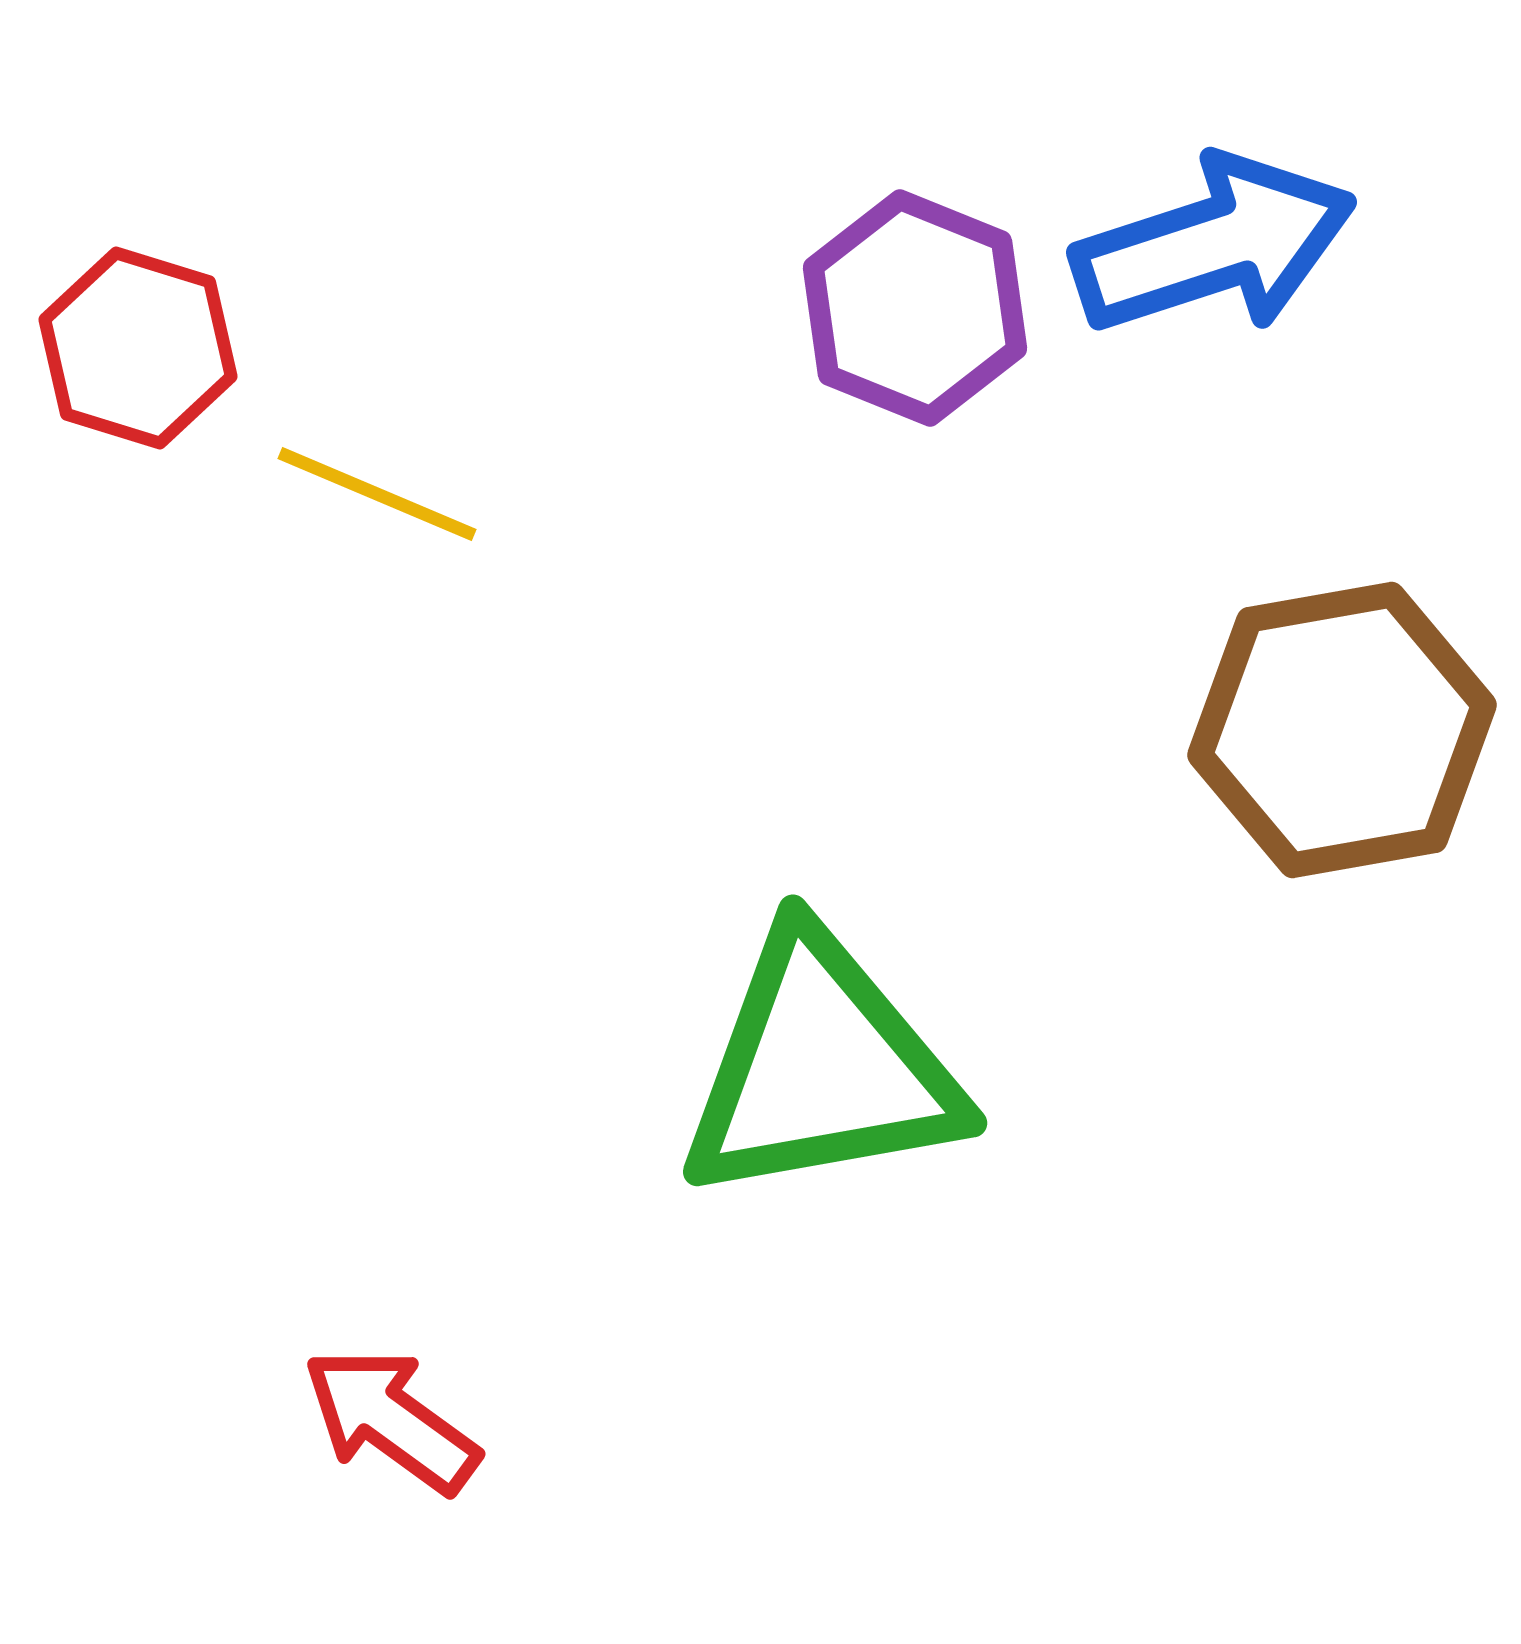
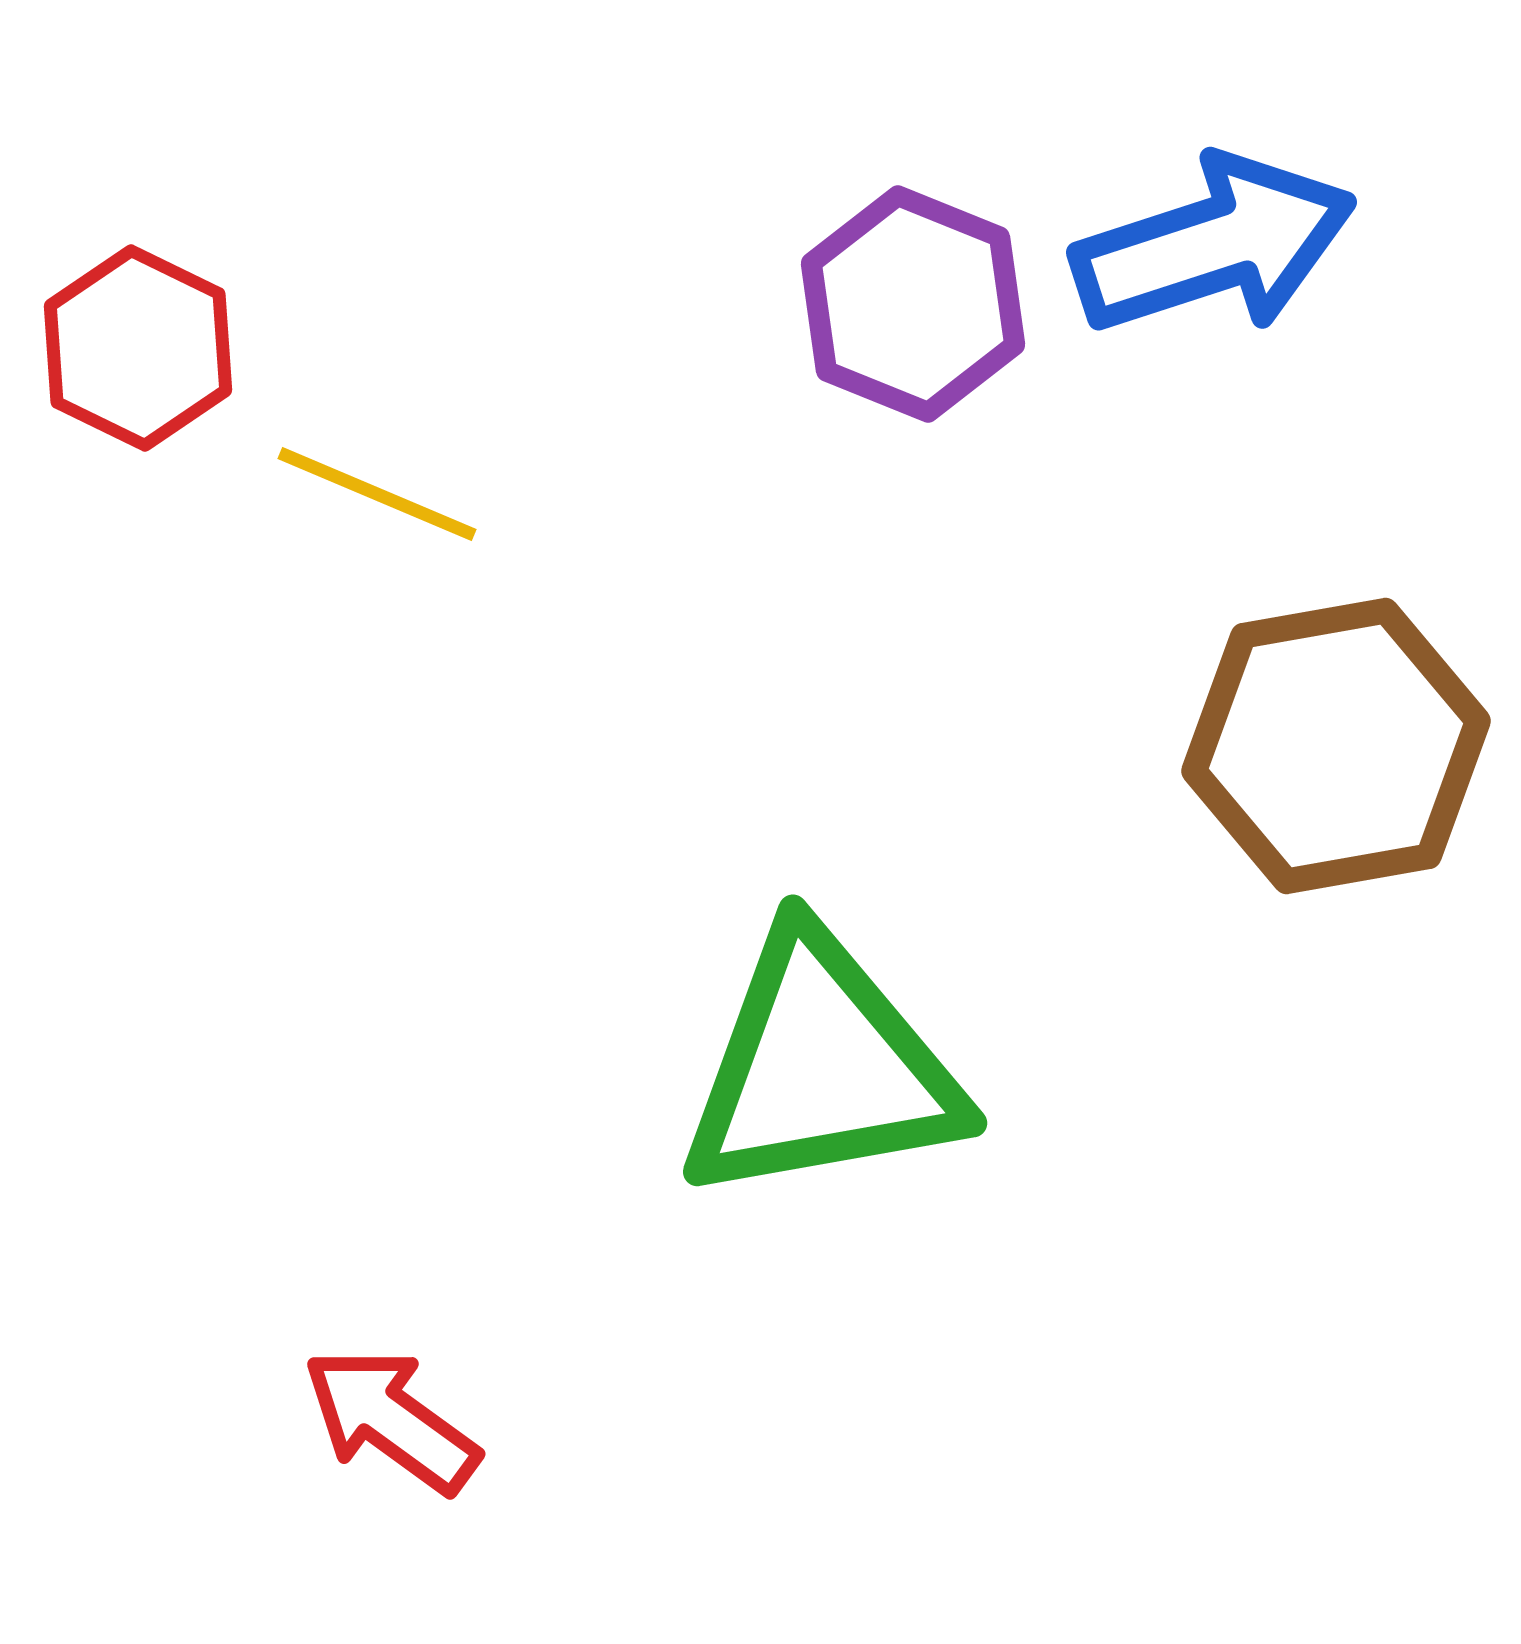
purple hexagon: moved 2 px left, 4 px up
red hexagon: rotated 9 degrees clockwise
brown hexagon: moved 6 px left, 16 px down
